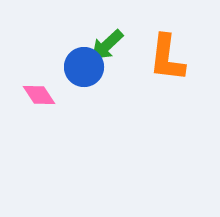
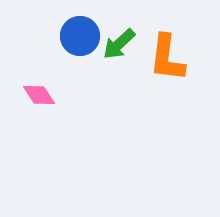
green arrow: moved 12 px right, 1 px up
blue circle: moved 4 px left, 31 px up
